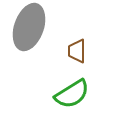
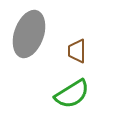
gray ellipse: moved 7 px down
